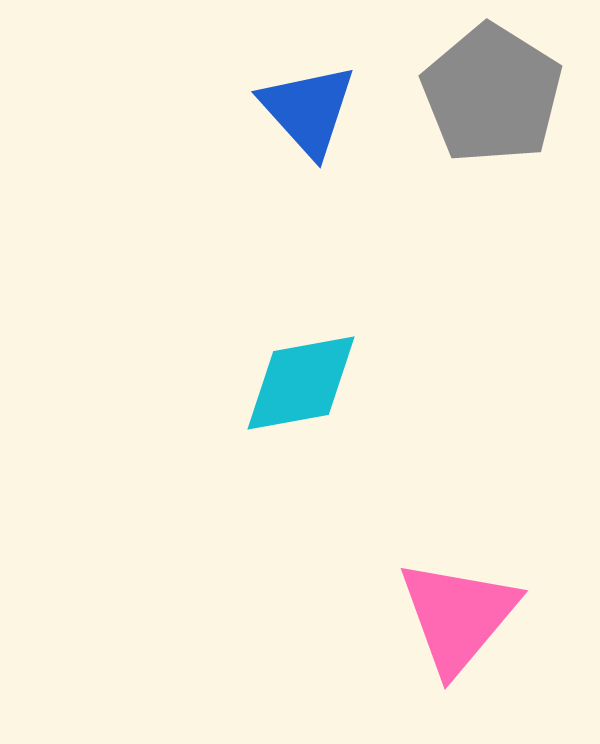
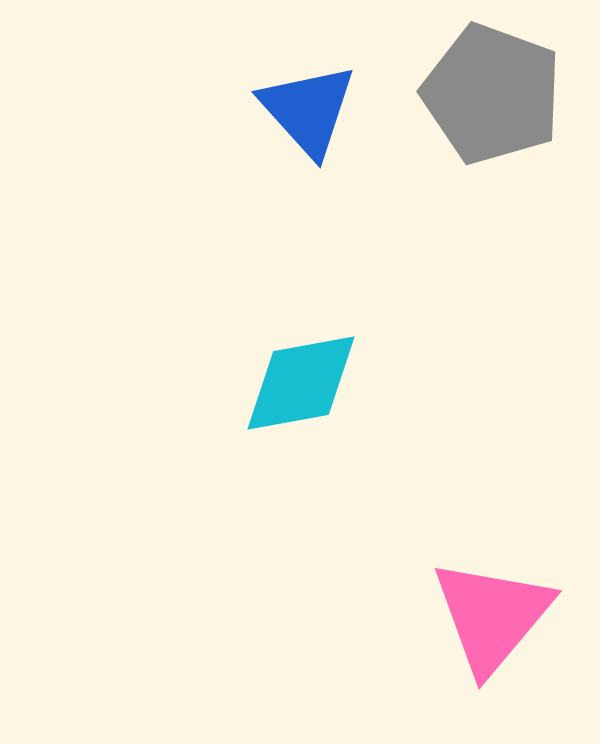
gray pentagon: rotated 12 degrees counterclockwise
pink triangle: moved 34 px right
